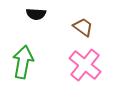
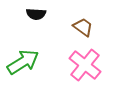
green arrow: rotated 48 degrees clockwise
